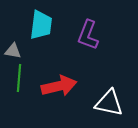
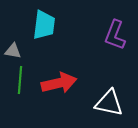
cyan trapezoid: moved 3 px right
purple L-shape: moved 27 px right
green line: moved 1 px right, 2 px down
red arrow: moved 3 px up
